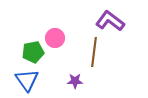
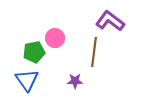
green pentagon: moved 1 px right
